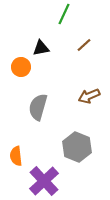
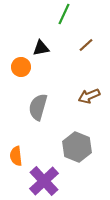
brown line: moved 2 px right
